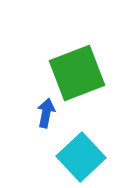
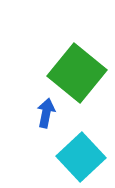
green square: rotated 30 degrees counterclockwise
